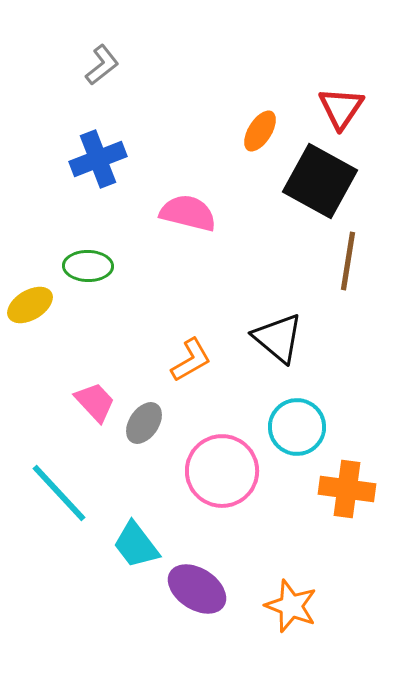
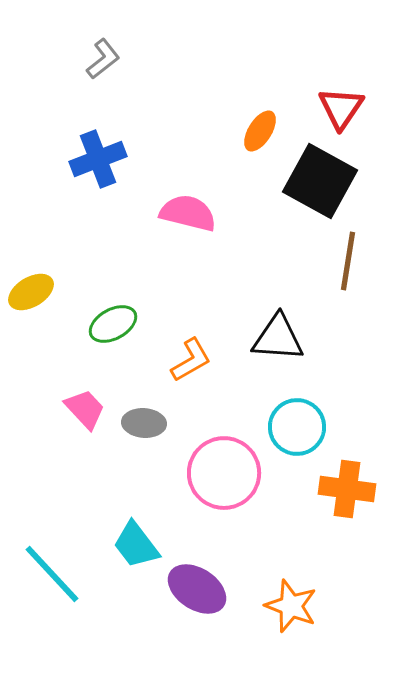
gray L-shape: moved 1 px right, 6 px up
green ellipse: moved 25 px right, 58 px down; rotated 30 degrees counterclockwise
yellow ellipse: moved 1 px right, 13 px up
black triangle: rotated 36 degrees counterclockwise
pink trapezoid: moved 10 px left, 7 px down
gray ellipse: rotated 60 degrees clockwise
pink circle: moved 2 px right, 2 px down
cyan line: moved 7 px left, 81 px down
